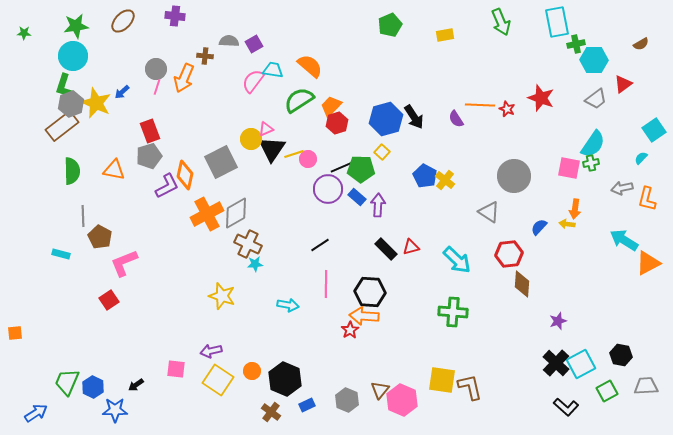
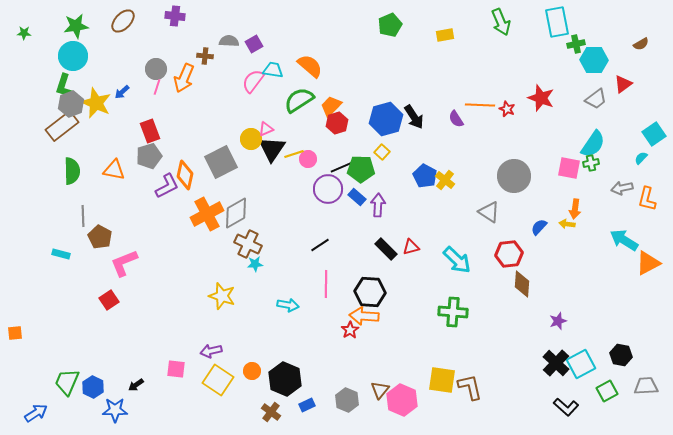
cyan square at (654, 130): moved 4 px down
